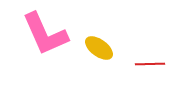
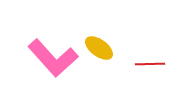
pink L-shape: moved 8 px right, 24 px down; rotated 18 degrees counterclockwise
